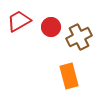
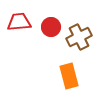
red trapezoid: moved 1 px down; rotated 25 degrees clockwise
